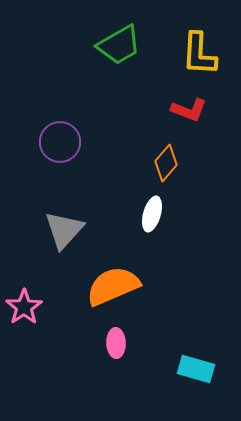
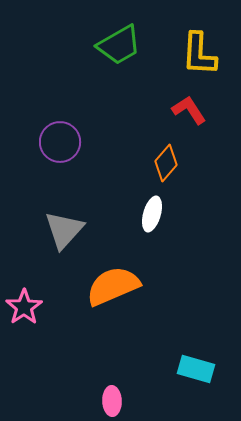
red L-shape: rotated 144 degrees counterclockwise
pink ellipse: moved 4 px left, 58 px down
